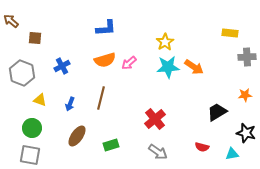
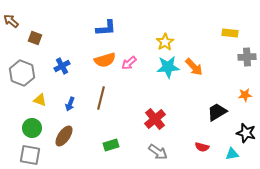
brown square: rotated 16 degrees clockwise
orange arrow: rotated 12 degrees clockwise
brown ellipse: moved 13 px left
